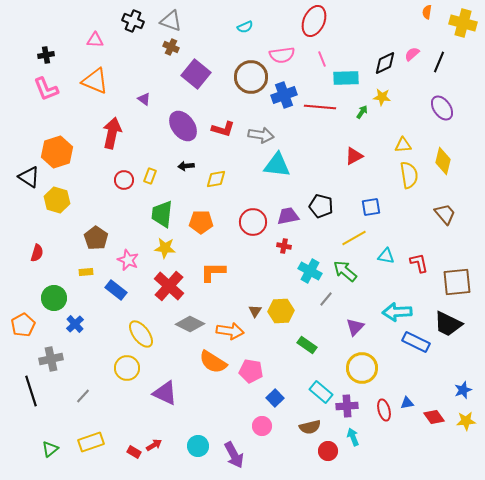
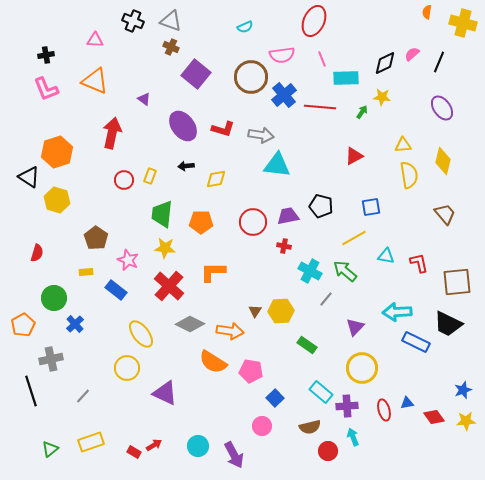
blue cross at (284, 95): rotated 20 degrees counterclockwise
